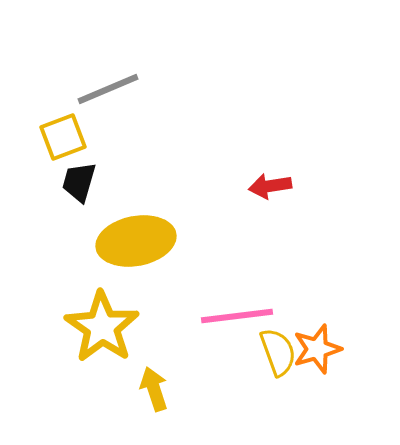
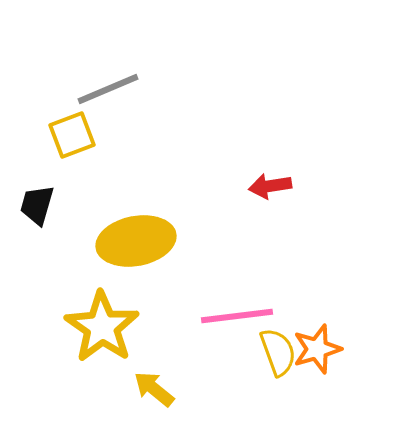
yellow square: moved 9 px right, 2 px up
black trapezoid: moved 42 px left, 23 px down
yellow arrow: rotated 33 degrees counterclockwise
